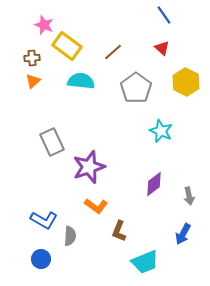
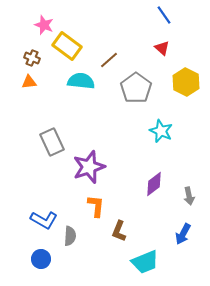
brown line: moved 4 px left, 8 px down
brown cross: rotated 28 degrees clockwise
orange triangle: moved 4 px left, 1 px down; rotated 35 degrees clockwise
orange L-shape: rotated 120 degrees counterclockwise
